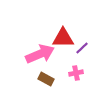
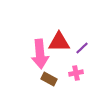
red triangle: moved 4 px left, 4 px down
pink arrow: rotated 108 degrees clockwise
brown rectangle: moved 3 px right
